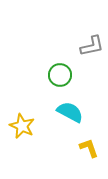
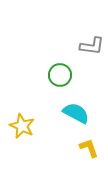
gray L-shape: rotated 20 degrees clockwise
cyan semicircle: moved 6 px right, 1 px down
